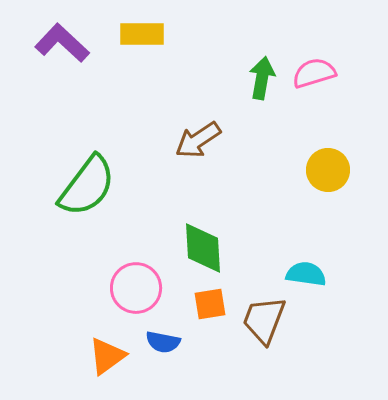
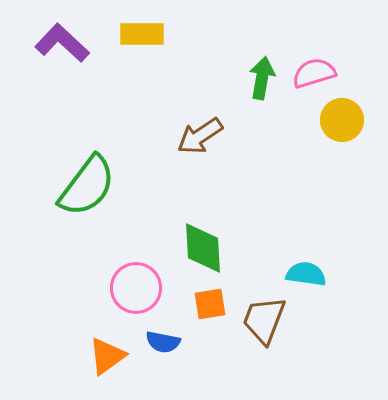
brown arrow: moved 2 px right, 4 px up
yellow circle: moved 14 px right, 50 px up
